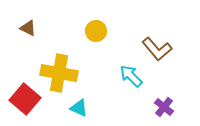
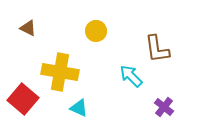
brown L-shape: rotated 32 degrees clockwise
yellow cross: moved 1 px right, 1 px up
red square: moved 2 px left
